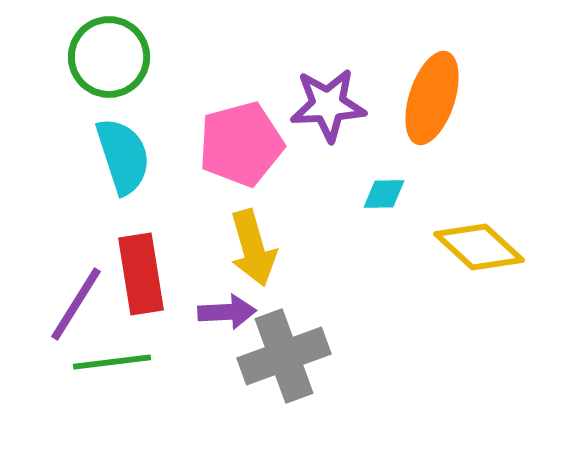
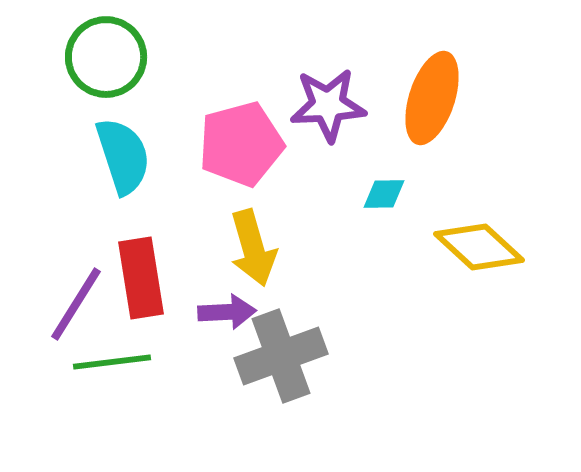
green circle: moved 3 px left
red rectangle: moved 4 px down
gray cross: moved 3 px left
